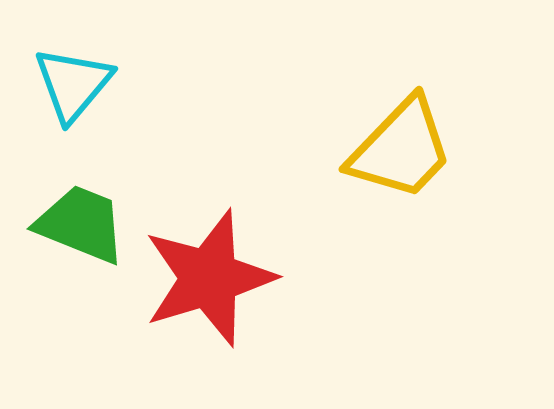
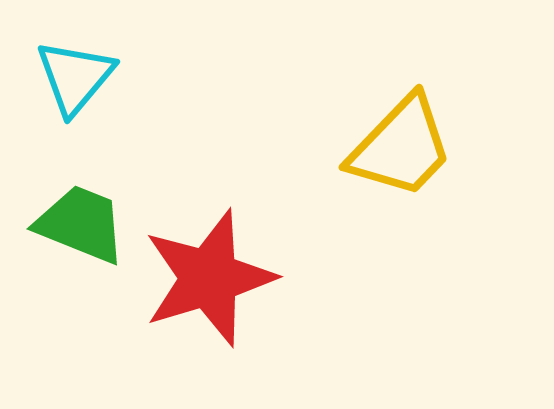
cyan triangle: moved 2 px right, 7 px up
yellow trapezoid: moved 2 px up
